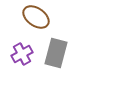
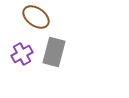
gray rectangle: moved 2 px left, 1 px up
